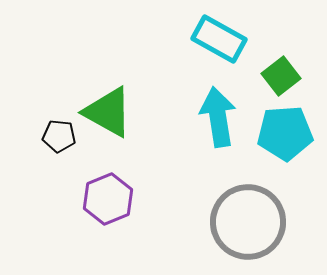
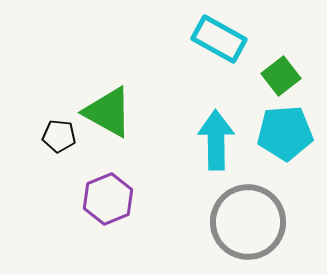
cyan arrow: moved 2 px left, 23 px down; rotated 8 degrees clockwise
